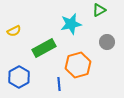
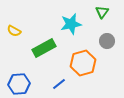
green triangle: moved 3 px right, 2 px down; rotated 24 degrees counterclockwise
yellow semicircle: rotated 56 degrees clockwise
gray circle: moved 1 px up
orange hexagon: moved 5 px right, 2 px up
blue hexagon: moved 7 px down; rotated 25 degrees clockwise
blue line: rotated 56 degrees clockwise
